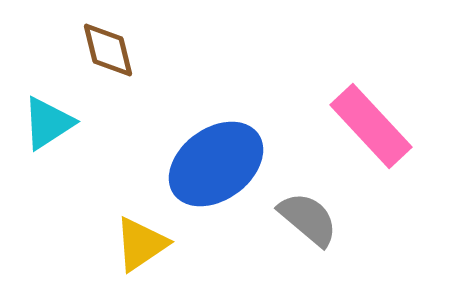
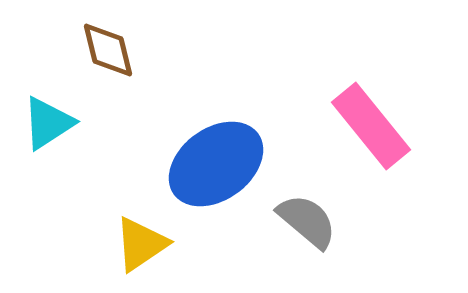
pink rectangle: rotated 4 degrees clockwise
gray semicircle: moved 1 px left, 2 px down
